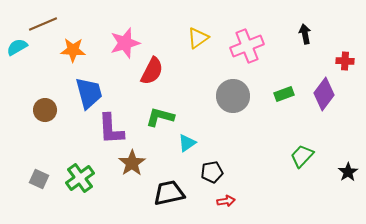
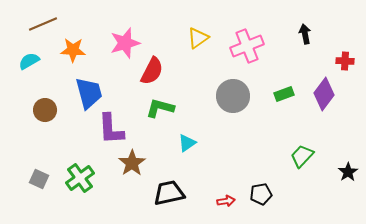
cyan semicircle: moved 12 px right, 14 px down
green L-shape: moved 9 px up
black pentagon: moved 49 px right, 22 px down
